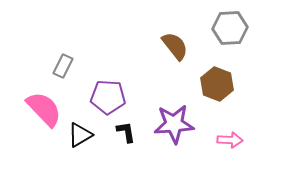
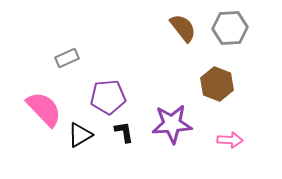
brown semicircle: moved 8 px right, 18 px up
gray rectangle: moved 4 px right, 8 px up; rotated 40 degrees clockwise
purple pentagon: rotated 8 degrees counterclockwise
purple star: moved 2 px left
black L-shape: moved 2 px left
